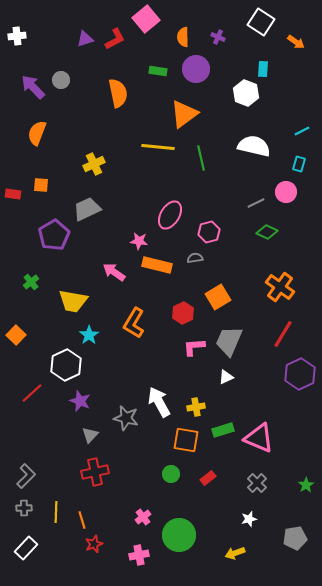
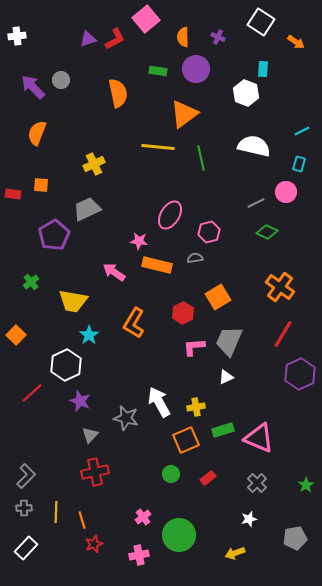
purple triangle at (85, 39): moved 3 px right
orange square at (186, 440): rotated 32 degrees counterclockwise
